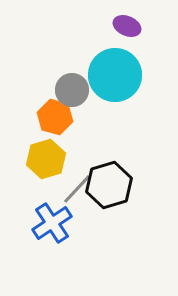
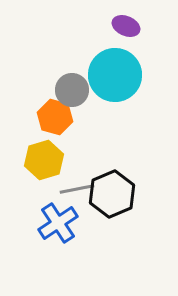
purple ellipse: moved 1 px left
yellow hexagon: moved 2 px left, 1 px down
black hexagon: moved 3 px right, 9 px down; rotated 6 degrees counterclockwise
gray line: rotated 36 degrees clockwise
blue cross: moved 6 px right
